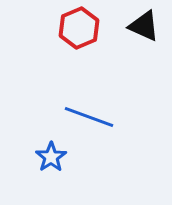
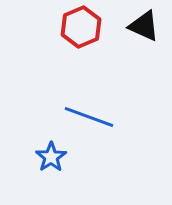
red hexagon: moved 2 px right, 1 px up
